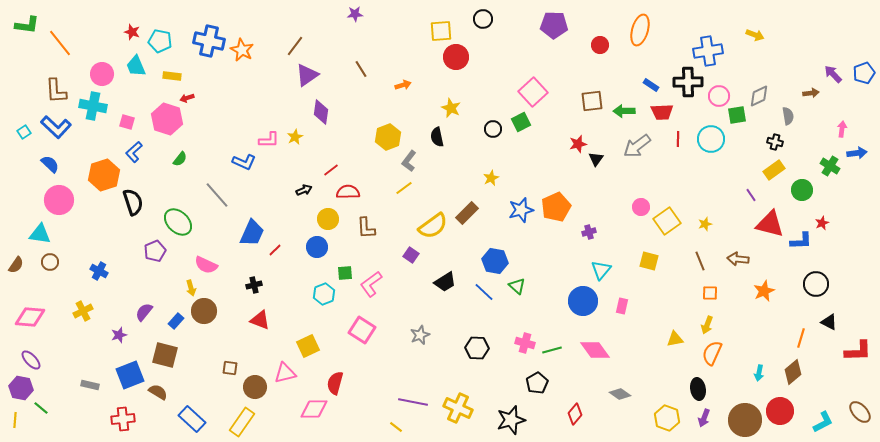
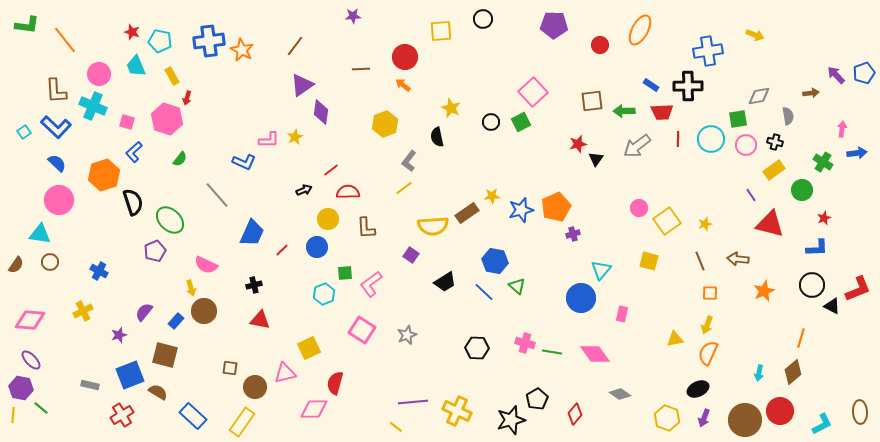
purple star at (355, 14): moved 2 px left, 2 px down
orange ellipse at (640, 30): rotated 12 degrees clockwise
blue cross at (209, 41): rotated 20 degrees counterclockwise
orange line at (60, 43): moved 5 px right, 3 px up
red circle at (456, 57): moved 51 px left
brown line at (361, 69): rotated 60 degrees counterclockwise
pink circle at (102, 74): moved 3 px left
purple arrow at (833, 74): moved 3 px right, 1 px down
purple triangle at (307, 75): moved 5 px left, 10 px down
yellow rectangle at (172, 76): rotated 54 degrees clockwise
black cross at (688, 82): moved 4 px down
orange arrow at (403, 85): rotated 126 degrees counterclockwise
pink circle at (719, 96): moved 27 px right, 49 px down
gray diamond at (759, 96): rotated 15 degrees clockwise
red arrow at (187, 98): rotated 56 degrees counterclockwise
cyan cross at (93, 106): rotated 12 degrees clockwise
green square at (737, 115): moved 1 px right, 4 px down
black circle at (493, 129): moved 2 px left, 7 px up
yellow hexagon at (388, 137): moved 3 px left, 13 px up
blue semicircle at (50, 164): moved 7 px right, 1 px up
green cross at (830, 166): moved 7 px left, 4 px up
yellow star at (491, 178): moved 1 px right, 18 px down; rotated 21 degrees clockwise
pink circle at (641, 207): moved 2 px left, 1 px down
brown rectangle at (467, 213): rotated 10 degrees clockwise
green ellipse at (178, 222): moved 8 px left, 2 px up
red star at (822, 223): moved 2 px right, 5 px up
yellow semicircle at (433, 226): rotated 32 degrees clockwise
purple cross at (589, 232): moved 16 px left, 2 px down
blue L-shape at (801, 241): moved 16 px right, 7 px down
red line at (275, 250): moved 7 px right
black circle at (816, 284): moved 4 px left, 1 px down
blue circle at (583, 301): moved 2 px left, 3 px up
pink rectangle at (622, 306): moved 8 px down
pink diamond at (30, 317): moved 3 px down
red triangle at (260, 320): rotated 10 degrees counterclockwise
black triangle at (829, 322): moved 3 px right, 16 px up
gray star at (420, 335): moved 13 px left
yellow square at (308, 346): moved 1 px right, 2 px down
green line at (552, 350): moved 2 px down; rotated 24 degrees clockwise
pink diamond at (595, 350): moved 4 px down
red L-shape at (858, 351): moved 62 px up; rotated 20 degrees counterclockwise
orange semicircle at (712, 353): moved 4 px left
black pentagon at (537, 383): moved 16 px down
black ellipse at (698, 389): rotated 75 degrees clockwise
purple line at (413, 402): rotated 16 degrees counterclockwise
yellow cross at (458, 408): moved 1 px left, 3 px down
brown ellipse at (860, 412): rotated 40 degrees clockwise
red cross at (123, 419): moved 1 px left, 4 px up; rotated 25 degrees counterclockwise
blue rectangle at (192, 419): moved 1 px right, 3 px up
yellow line at (15, 420): moved 2 px left, 5 px up
cyan L-shape at (823, 422): moved 1 px left, 2 px down
